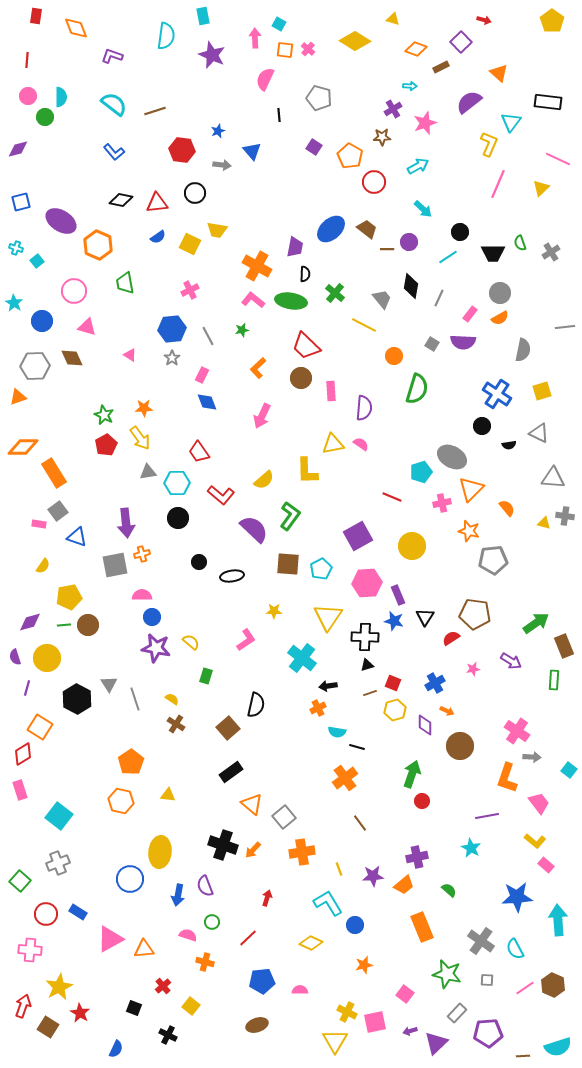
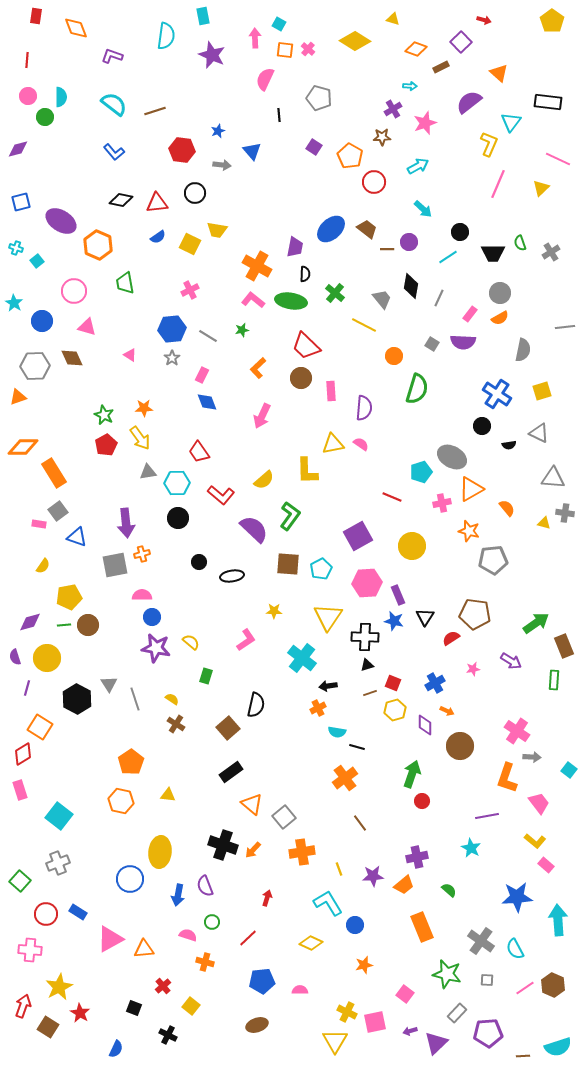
gray line at (208, 336): rotated 30 degrees counterclockwise
orange triangle at (471, 489): rotated 16 degrees clockwise
gray cross at (565, 516): moved 3 px up
